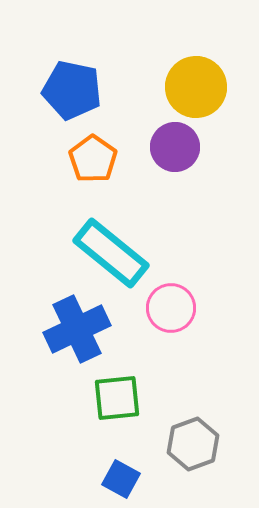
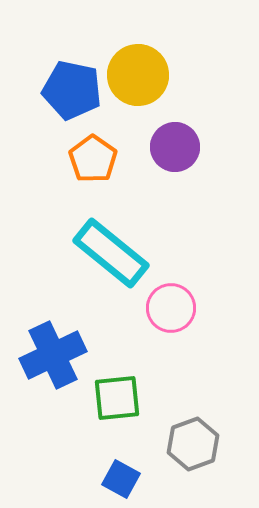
yellow circle: moved 58 px left, 12 px up
blue cross: moved 24 px left, 26 px down
